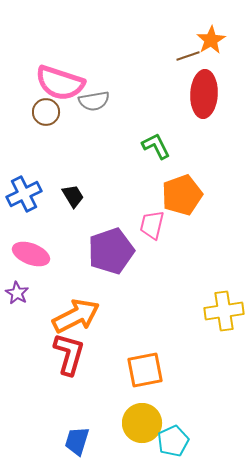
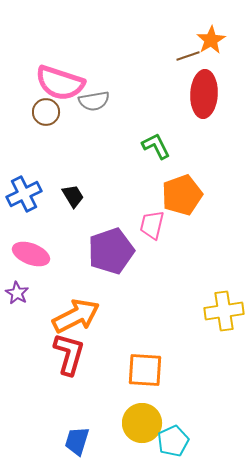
orange square: rotated 15 degrees clockwise
